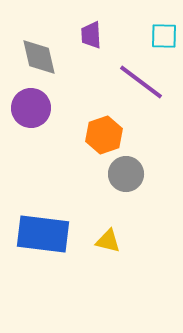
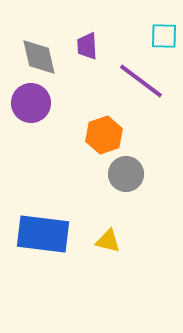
purple trapezoid: moved 4 px left, 11 px down
purple line: moved 1 px up
purple circle: moved 5 px up
